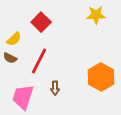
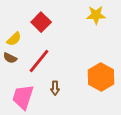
red line: rotated 12 degrees clockwise
